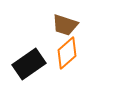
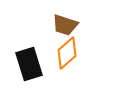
black rectangle: rotated 72 degrees counterclockwise
